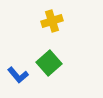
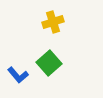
yellow cross: moved 1 px right, 1 px down
